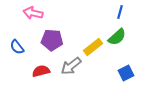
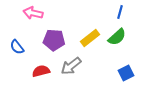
purple pentagon: moved 2 px right
yellow rectangle: moved 3 px left, 9 px up
